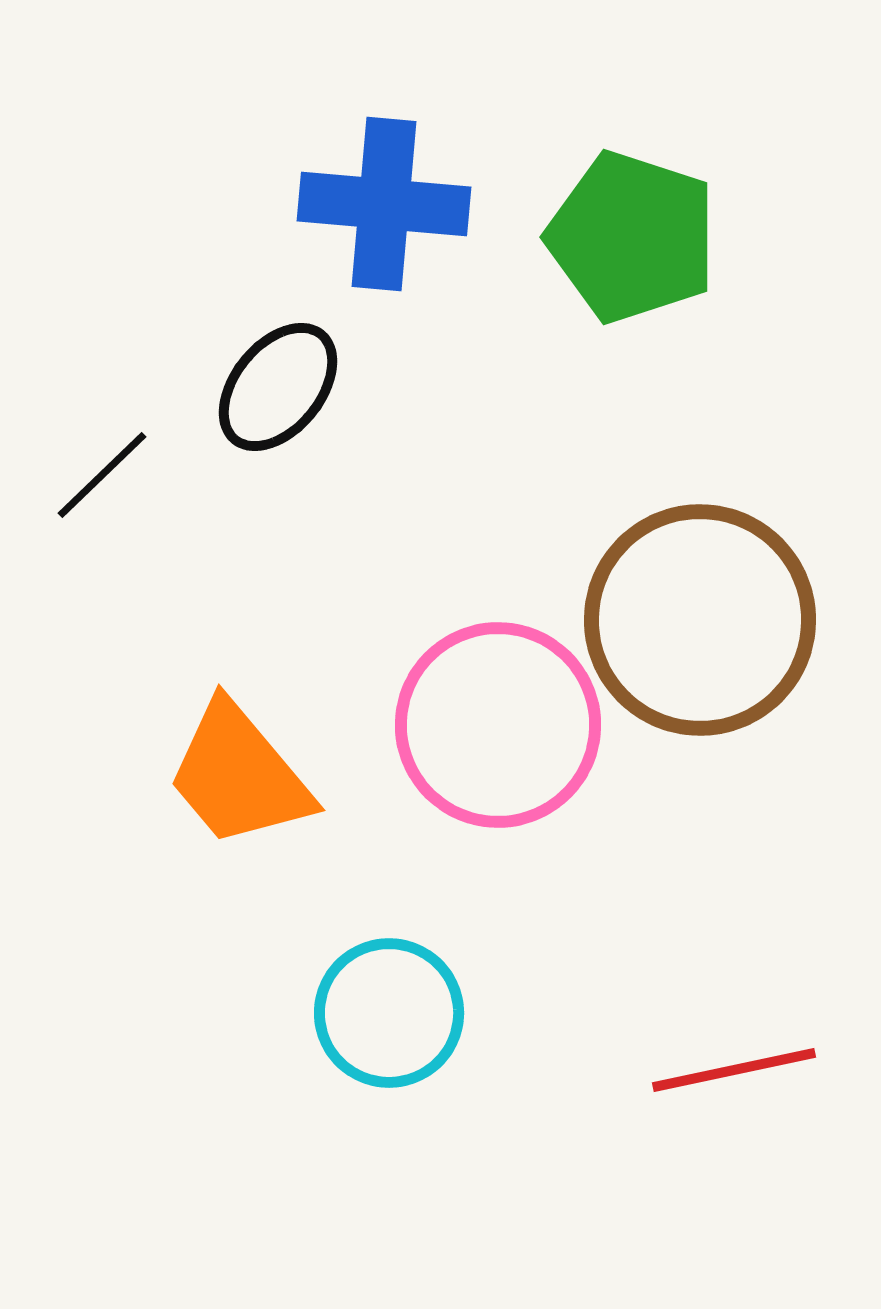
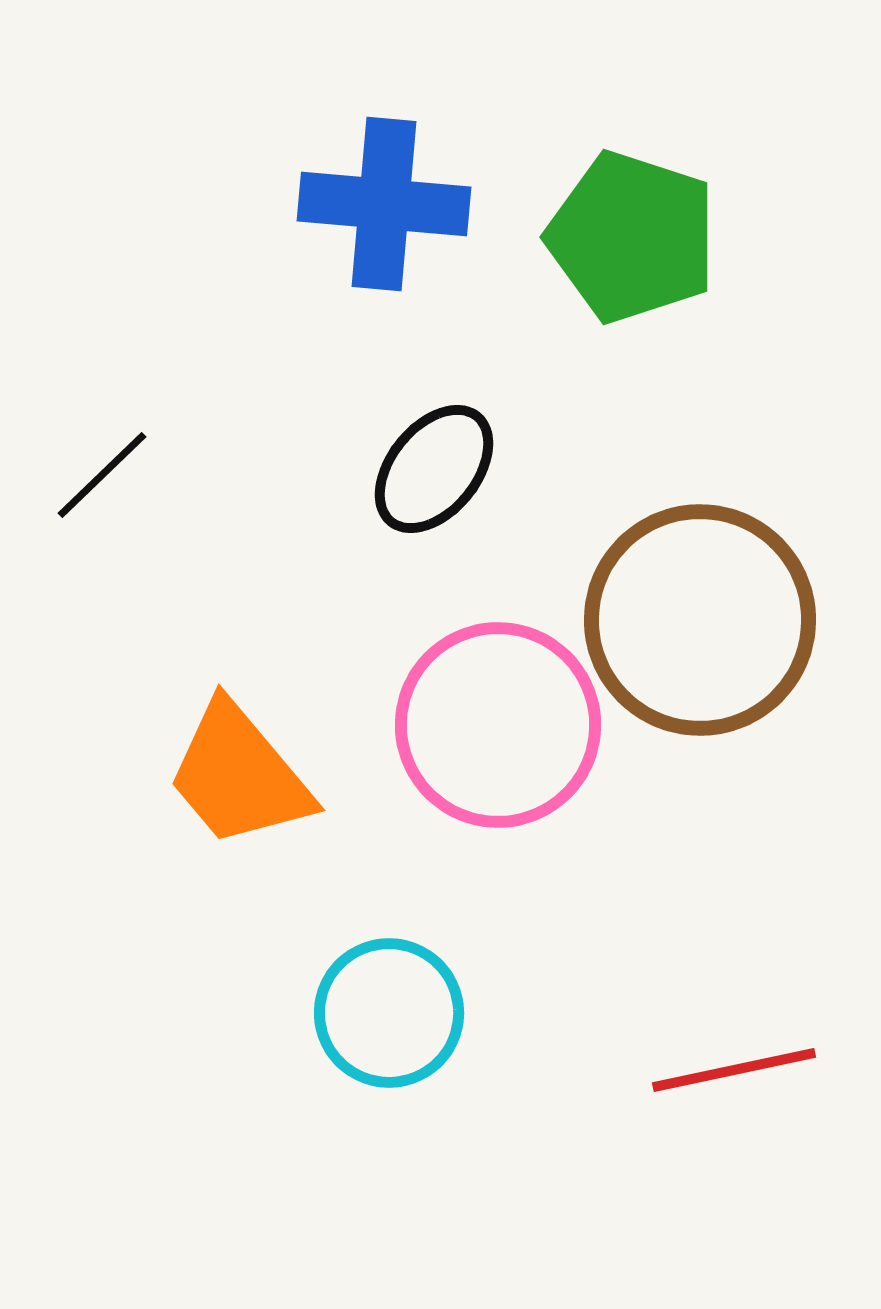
black ellipse: moved 156 px right, 82 px down
